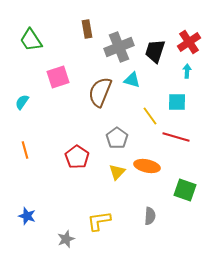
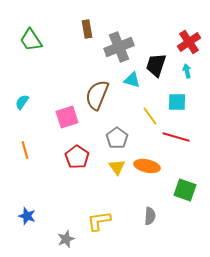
black trapezoid: moved 1 px right, 14 px down
cyan arrow: rotated 16 degrees counterclockwise
pink square: moved 9 px right, 40 px down
brown semicircle: moved 3 px left, 3 px down
yellow triangle: moved 5 px up; rotated 18 degrees counterclockwise
